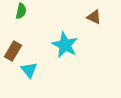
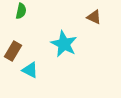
cyan star: moved 1 px left, 1 px up
cyan triangle: moved 1 px right; rotated 24 degrees counterclockwise
